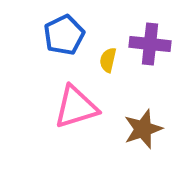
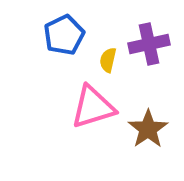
purple cross: moved 1 px left; rotated 18 degrees counterclockwise
pink triangle: moved 17 px right
brown star: moved 5 px right; rotated 15 degrees counterclockwise
